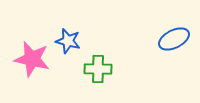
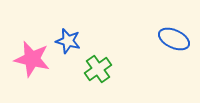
blue ellipse: rotated 52 degrees clockwise
green cross: rotated 36 degrees counterclockwise
